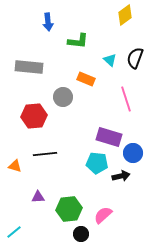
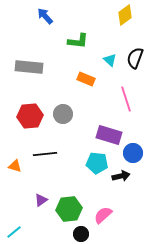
blue arrow: moved 3 px left, 6 px up; rotated 144 degrees clockwise
gray circle: moved 17 px down
red hexagon: moved 4 px left
purple rectangle: moved 2 px up
purple triangle: moved 3 px right, 3 px down; rotated 32 degrees counterclockwise
